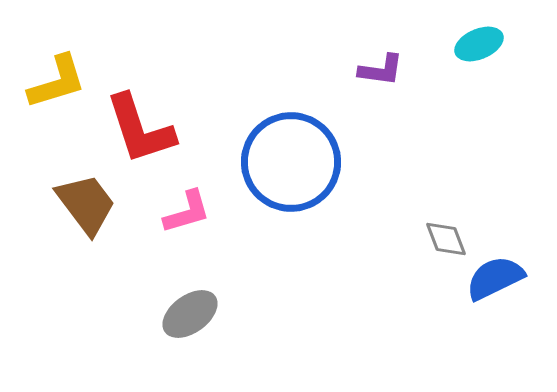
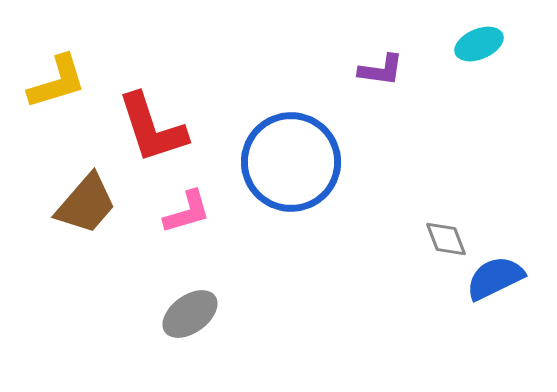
red L-shape: moved 12 px right, 1 px up
brown trapezoid: rotated 78 degrees clockwise
